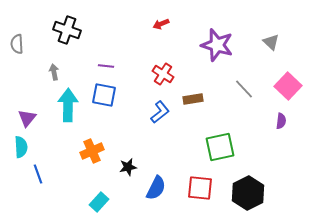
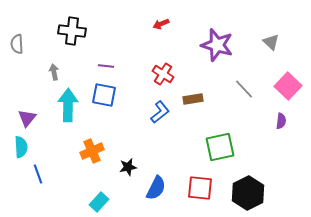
black cross: moved 5 px right, 1 px down; rotated 12 degrees counterclockwise
